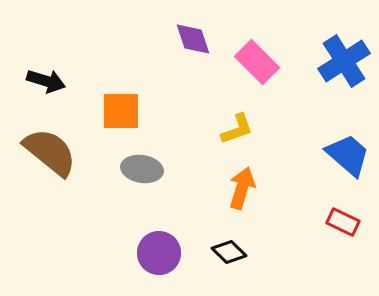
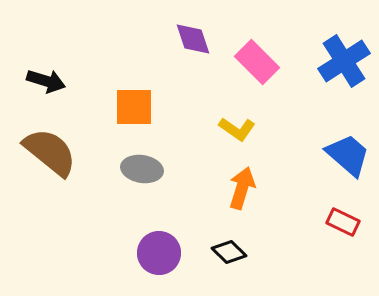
orange square: moved 13 px right, 4 px up
yellow L-shape: rotated 54 degrees clockwise
